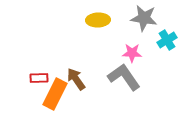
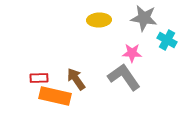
yellow ellipse: moved 1 px right
cyan cross: rotated 30 degrees counterclockwise
orange rectangle: moved 2 px down; rotated 76 degrees clockwise
